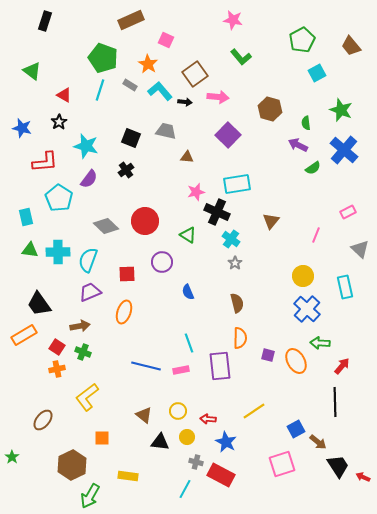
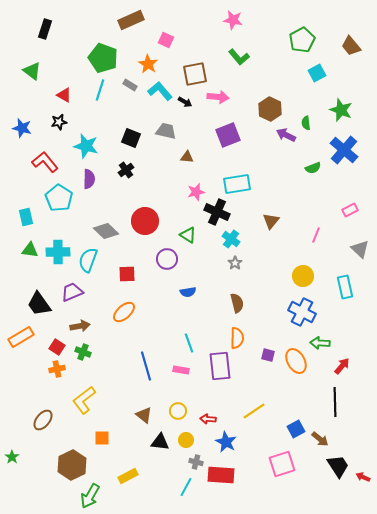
black rectangle at (45, 21): moved 8 px down
green L-shape at (241, 57): moved 2 px left
brown square at (195, 74): rotated 25 degrees clockwise
black arrow at (185, 102): rotated 24 degrees clockwise
brown hexagon at (270, 109): rotated 10 degrees clockwise
black star at (59, 122): rotated 21 degrees clockwise
purple square at (228, 135): rotated 25 degrees clockwise
purple arrow at (298, 145): moved 12 px left, 10 px up
red L-shape at (45, 162): rotated 124 degrees counterclockwise
green semicircle at (313, 168): rotated 14 degrees clockwise
purple semicircle at (89, 179): rotated 36 degrees counterclockwise
pink rectangle at (348, 212): moved 2 px right, 2 px up
gray diamond at (106, 226): moved 5 px down
purple circle at (162, 262): moved 5 px right, 3 px up
purple trapezoid at (90, 292): moved 18 px left
blue semicircle at (188, 292): rotated 77 degrees counterclockwise
blue cross at (307, 309): moved 5 px left, 3 px down; rotated 16 degrees counterclockwise
orange ellipse at (124, 312): rotated 30 degrees clockwise
orange rectangle at (24, 335): moved 3 px left, 2 px down
orange semicircle at (240, 338): moved 3 px left
blue line at (146, 366): rotated 60 degrees clockwise
pink rectangle at (181, 370): rotated 21 degrees clockwise
yellow L-shape at (87, 397): moved 3 px left, 3 px down
yellow circle at (187, 437): moved 1 px left, 3 px down
brown arrow at (318, 442): moved 2 px right, 3 px up
red rectangle at (221, 475): rotated 24 degrees counterclockwise
yellow rectangle at (128, 476): rotated 36 degrees counterclockwise
cyan line at (185, 489): moved 1 px right, 2 px up
